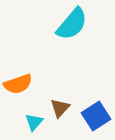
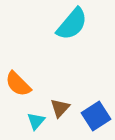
orange semicircle: rotated 64 degrees clockwise
cyan triangle: moved 2 px right, 1 px up
